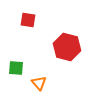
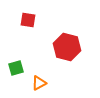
green square: rotated 21 degrees counterclockwise
orange triangle: rotated 42 degrees clockwise
